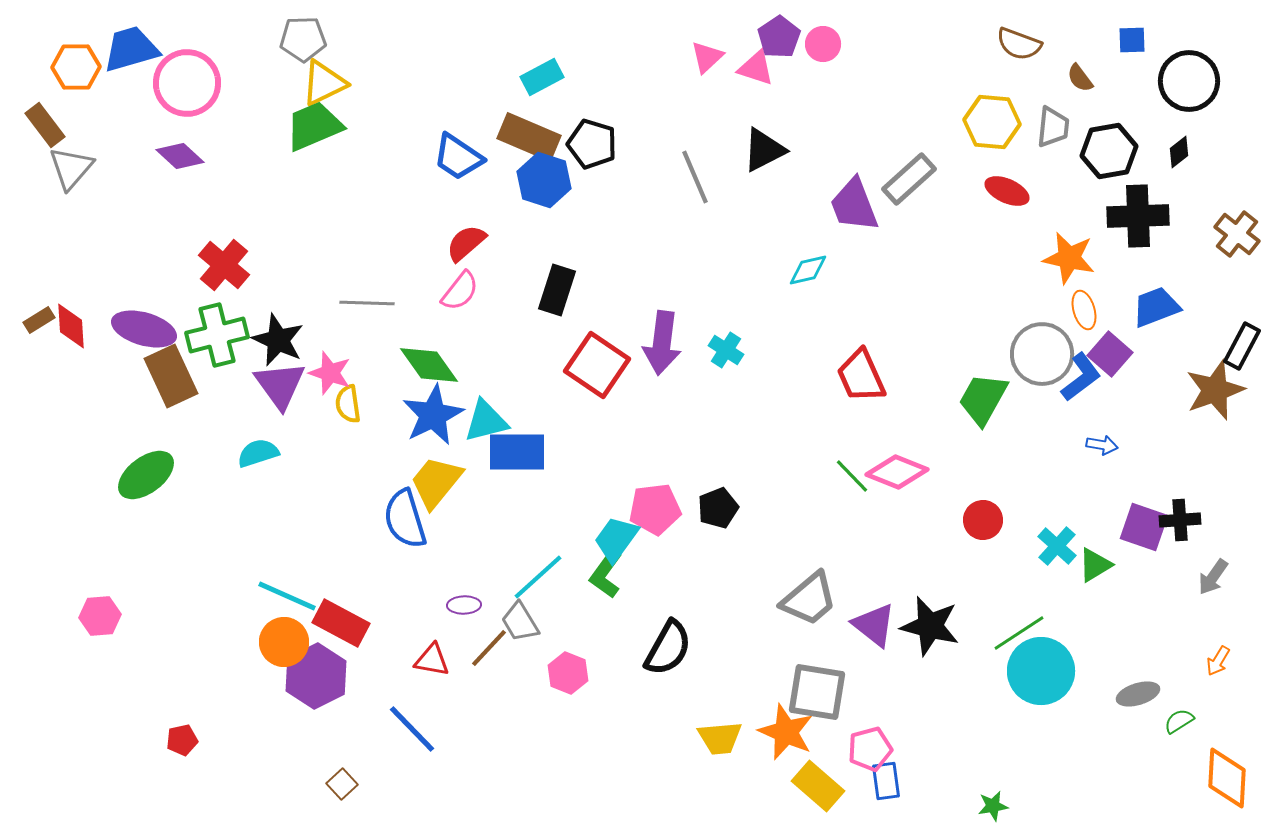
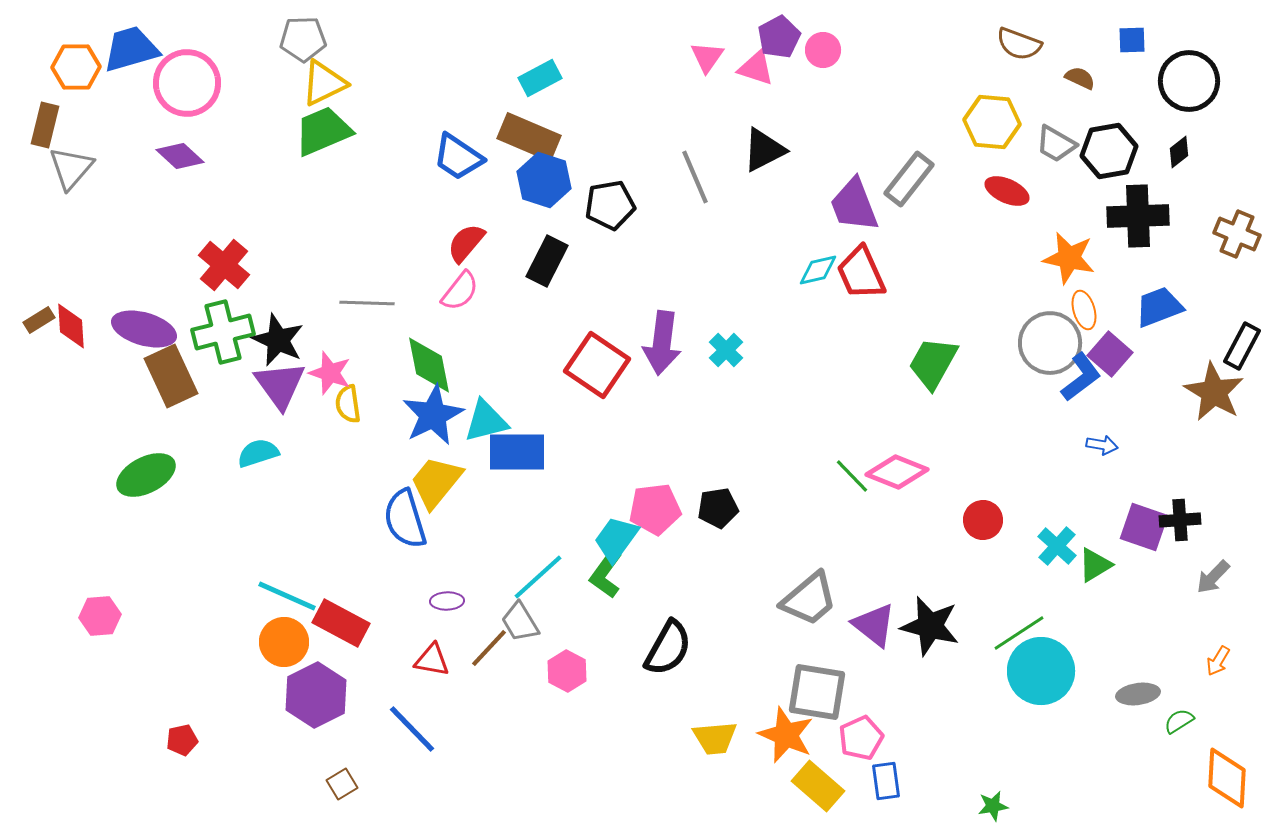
purple pentagon at (779, 37): rotated 6 degrees clockwise
pink circle at (823, 44): moved 6 px down
pink triangle at (707, 57): rotated 12 degrees counterclockwise
cyan rectangle at (542, 77): moved 2 px left, 1 px down
brown semicircle at (1080, 78): rotated 152 degrees clockwise
brown rectangle at (45, 125): rotated 51 degrees clockwise
green trapezoid at (314, 126): moved 9 px right, 5 px down
gray trapezoid at (1053, 127): moved 3 px right, 17 px down; rotated 114 degrees clockwise
black pentagon at (592, 144): moved 18 px right, 61 px down; rotated 27 degrees counterclockwise
gray rectangle at (909, 179): rotated 10 degrees counterclockwise
brown cross at (1237, 234): rotated 15 degrees counterclockwise
red semicircle at (466, 243): rotated 9 degrees counterclockwise
cyan diamond at (808, 270): moved 10 px right
black rectangle at (557, 290): moved 10 px left, 29 px up; rotated 9 degrees clockwise
blue trapezoid at (1156, 307): moved 3 px right
green cross at (217, 335): moved 6 px right, 3 px up
cyan cross at (726, 350): rotated 12 degrees clockwise
gray circle at (1042, 354): moved 8 px right, 11 px up
green diamond at (429, 365): rotated 24 degrees clockwise
red trapezoid at (861, 376): moved 103 px up
brown star at (1215, 390): moved 1 px left, 2 px down; rotated 22 degrees counterclockwise
green trapezoid at (983, 399): moved 50 px left, 36 px up
green ellipse at (146, 475): rotated 10 degrees clockwise
black pentagon at (718, 508): rotated 12 degrees clockwise
gray arrow at (1213, 577): rotated 9 degrees clockwise
purple ellipse at (464, 605): moved 17 px left, 4 px up
pink hexagon at (568, 673): moved 1 px left, 2 px up; rotated 6 degrees clockwise
purple hexagon at (316, 676): moved 19 px down
gray ellipse at (1138, 694): rotated 9 degrees clockwise
orange star at (786, 732): moved 3 px down
yellow trapezoid at (720, 738): moved 5 px left
pink pentagon at (870, 749): moved 9 px left, 11 px up; rotated 9 degrees counterclockwise
brown square at (342, 784): rotated 12 degrees clockwise
